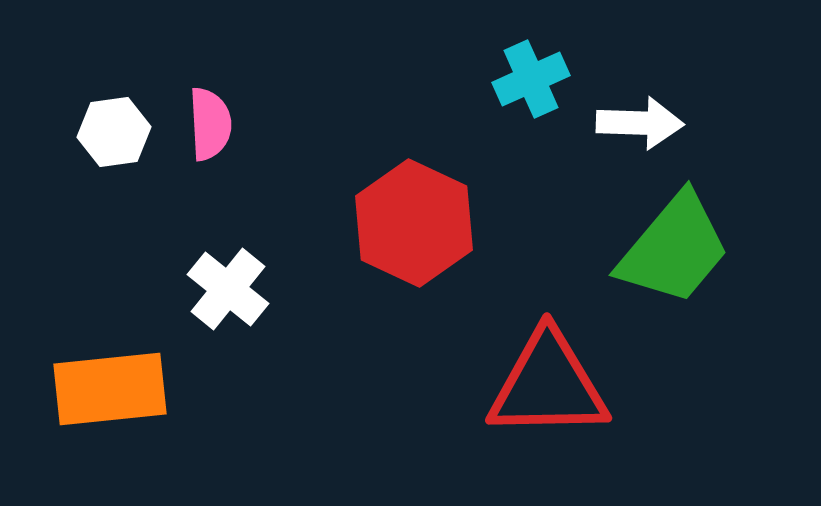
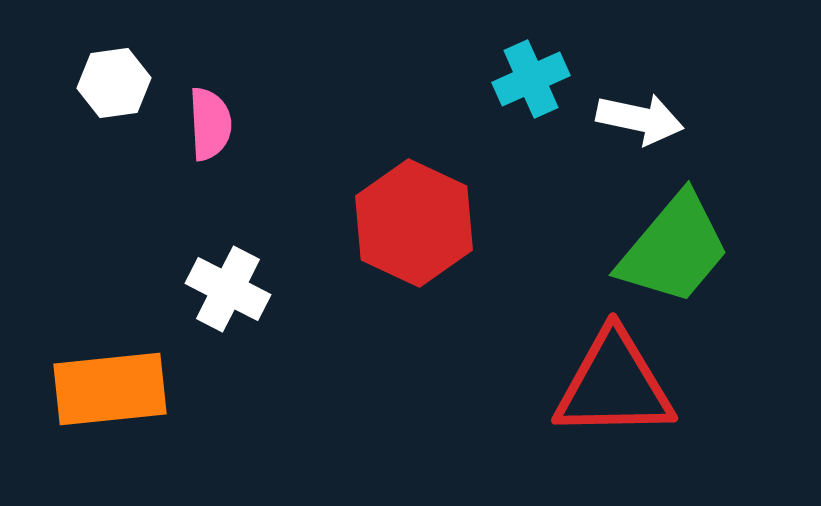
white arrow: moved 4 px up; rotated 10 degrees clockwise
white hexagon: moved 49 px up
white cross: rotated 12 degrees counterclockwise
red triangle: moved 66 px right
